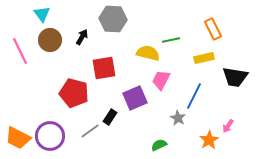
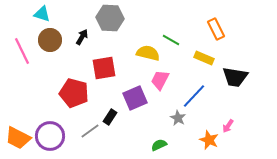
cyan triangle: rotated 36 degrees counterclockwise
gray hexagon: moved 3 px left, 1 px up
orange rectangle: moved 3 px right
green line: rotated 42 degrees clockwise
pink line: moved 2 px right
yellow rectangle: rotated 36 degrees clockwise
pink trapezoid: moved 1 px left
blue line: rotated 16 degrees clockwise
orange star: rotated 18 degrees counterclockwise
